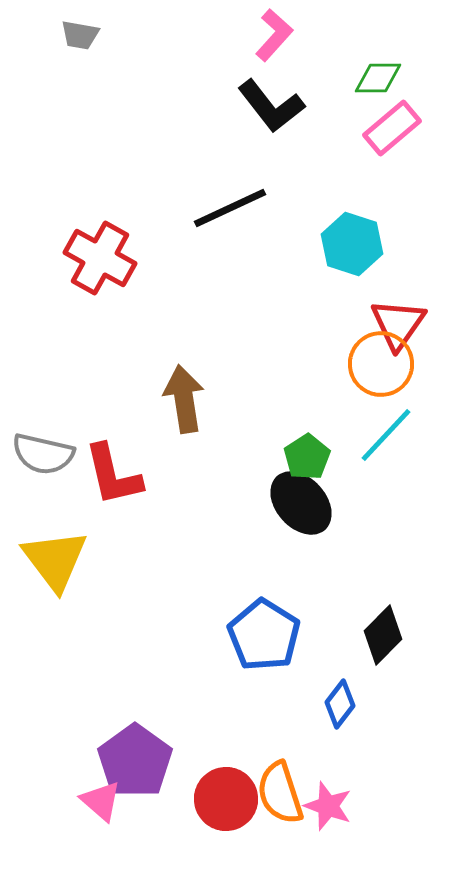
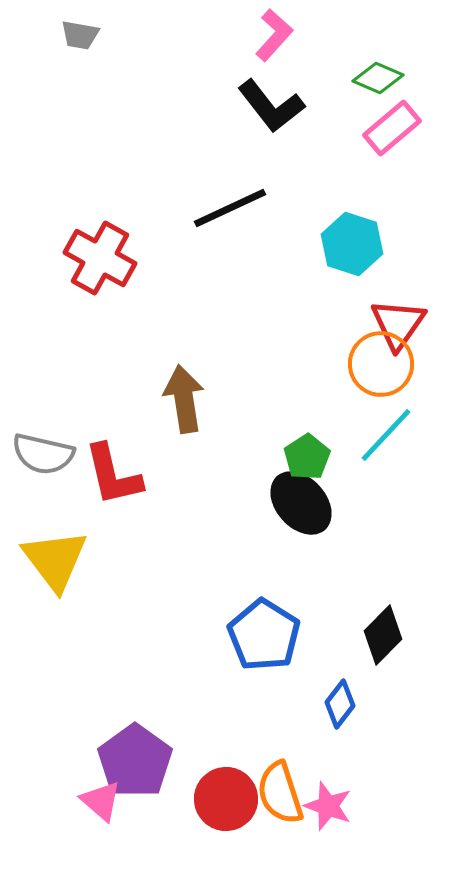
green diamond: rotated 24 degrees clockwise
